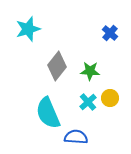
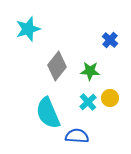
blue cross: moved 7 px down
blue semicircle: moved 1 px right, 1 px up
